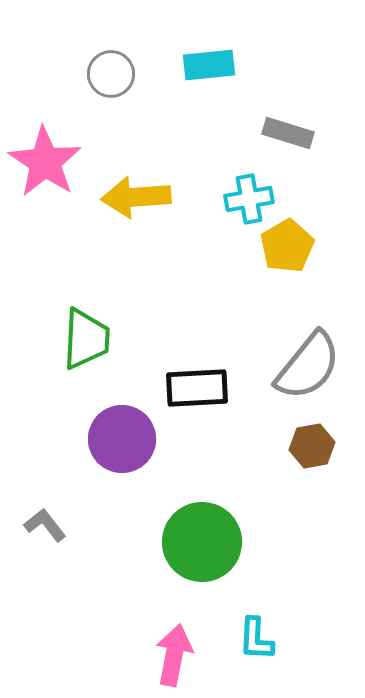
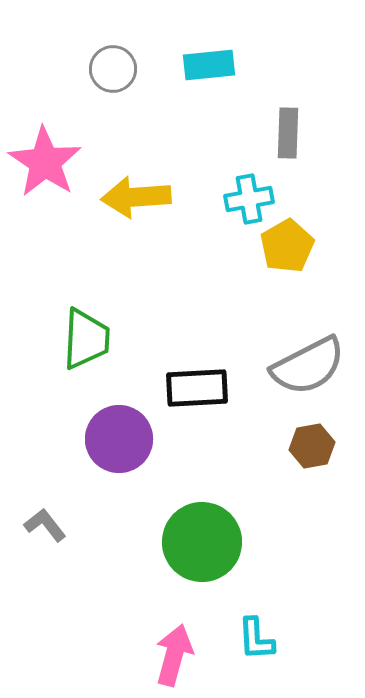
gray circle: moved 2 px right, 5 px up
gray rectangle: rotated 75 degrees clockwise
gray semicircle: rotated 24 degrees clockwise
purple circle: moved 3 px left
cyan L-shape: rotated 6 degrees counterclockwise
pink arrow: rotated 4 degrees clockwise
